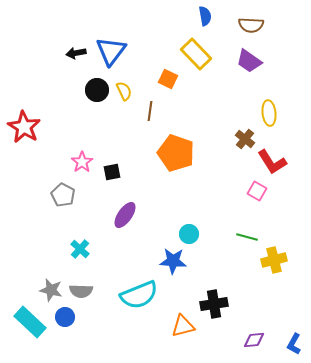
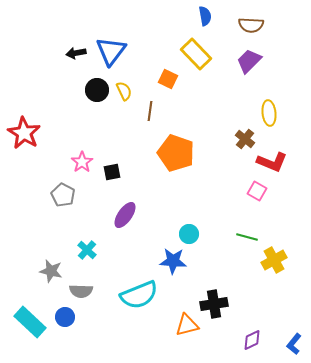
purple trapezoid: rotated 100 degrees clockwise
red star: moved 6 px down
red L-shape: rotated 36 degrees counterclockwise
cyan cross: moved 7 px right, 1 px down
yellow cross: rotated 15 degrees counterclockwise
gray star: moved 19 px up
orange triangle: moved 4 px right, 1 px up
purple diamond: moved 2 px left; rotated 20 degrees counterclockwise
blue L-shape: rotated 10 degrees clockwise
